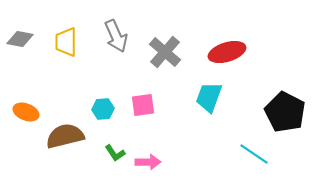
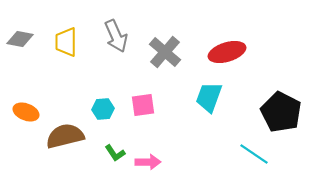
black pentagon: moved 4 px left
